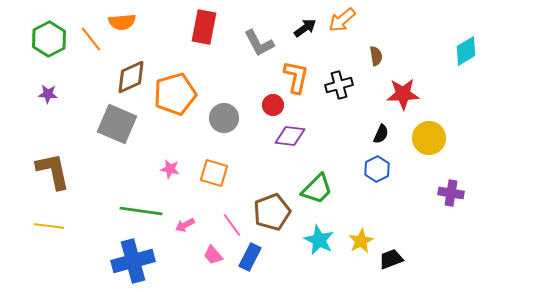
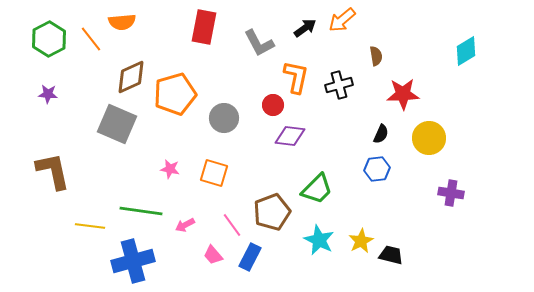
blue hexagon: rotated 20 degrees clockwise
yellow line: moved 41 px right
black trapezoid: moved 4 px up; rotated 35 degrees clockwise
